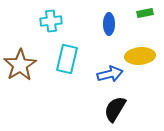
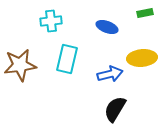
blue ellipse: moved 2 px left, 3 px down; rotated 70 degrees counterclockwise
yellow ellipse: moved 2 px right, 2 px down
brown star: rotated 24 degrees clockwise
